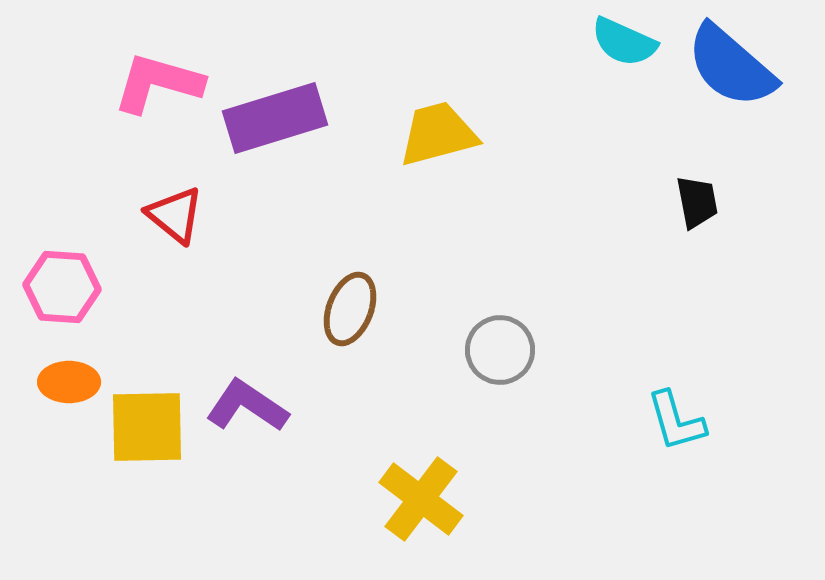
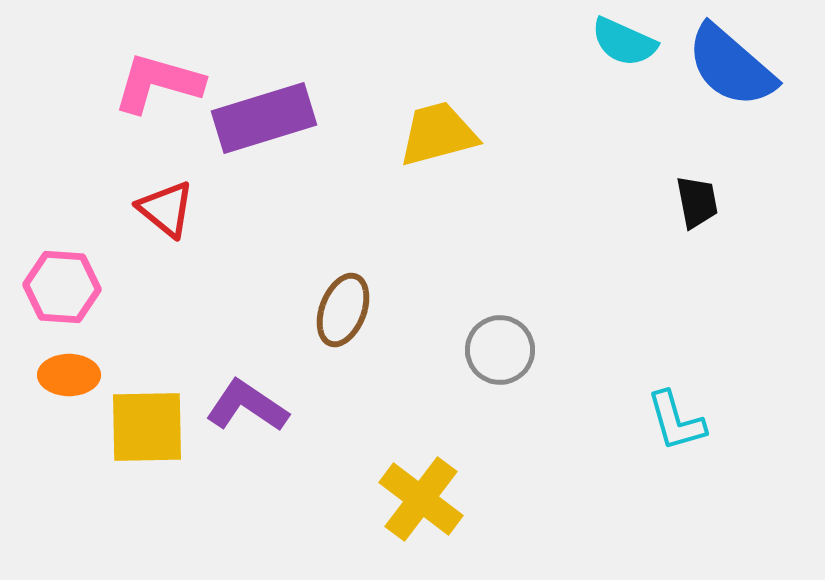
purple rectangle: moved 11 px left
red triangle: moved 9 px left, 6 px up
brown ellipse: moved 7 px left, 1 px down
orange ellipse: moved 7 px up
